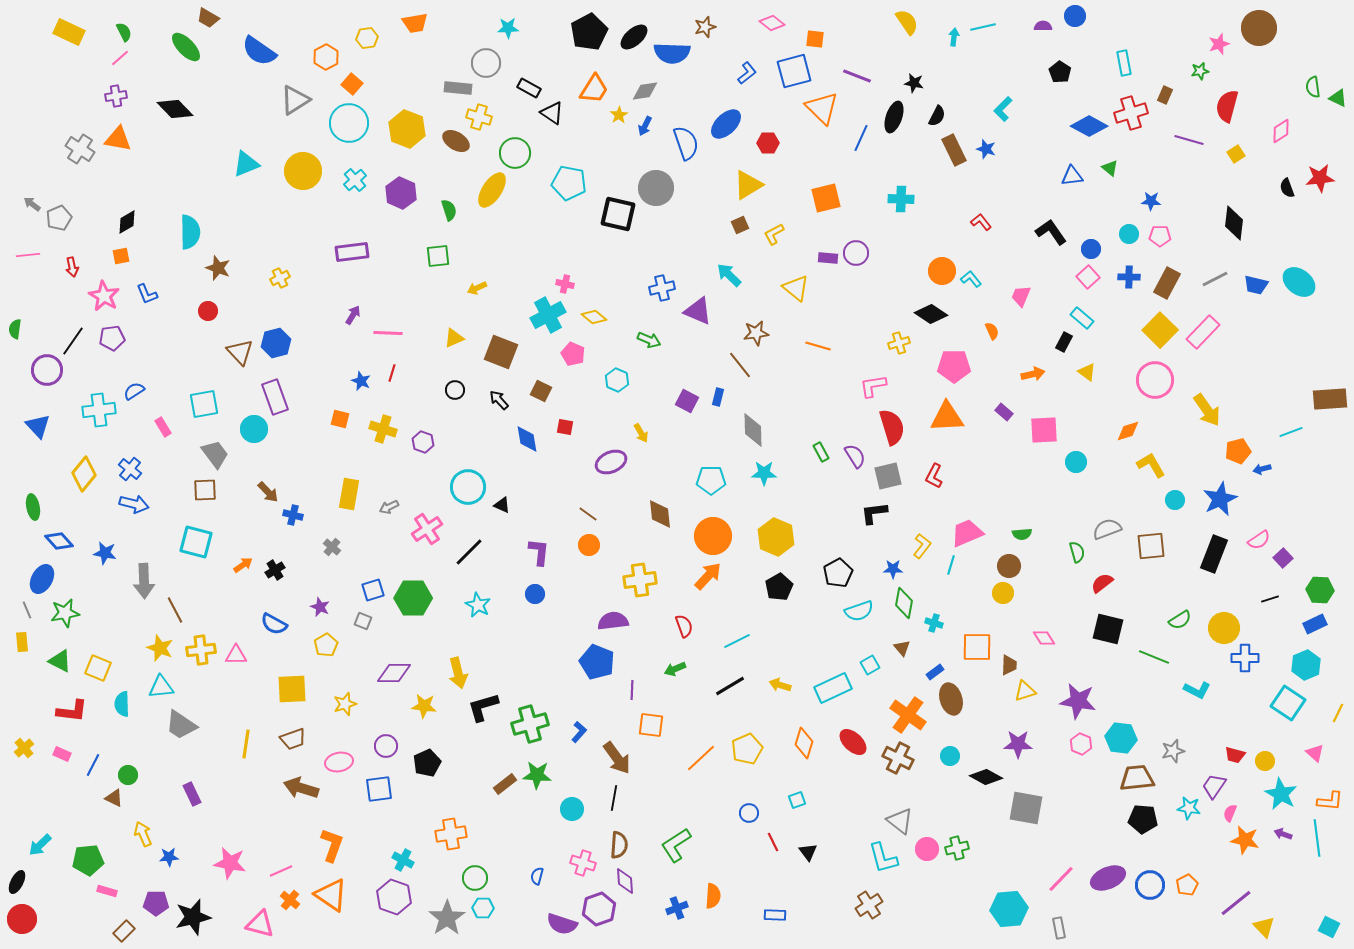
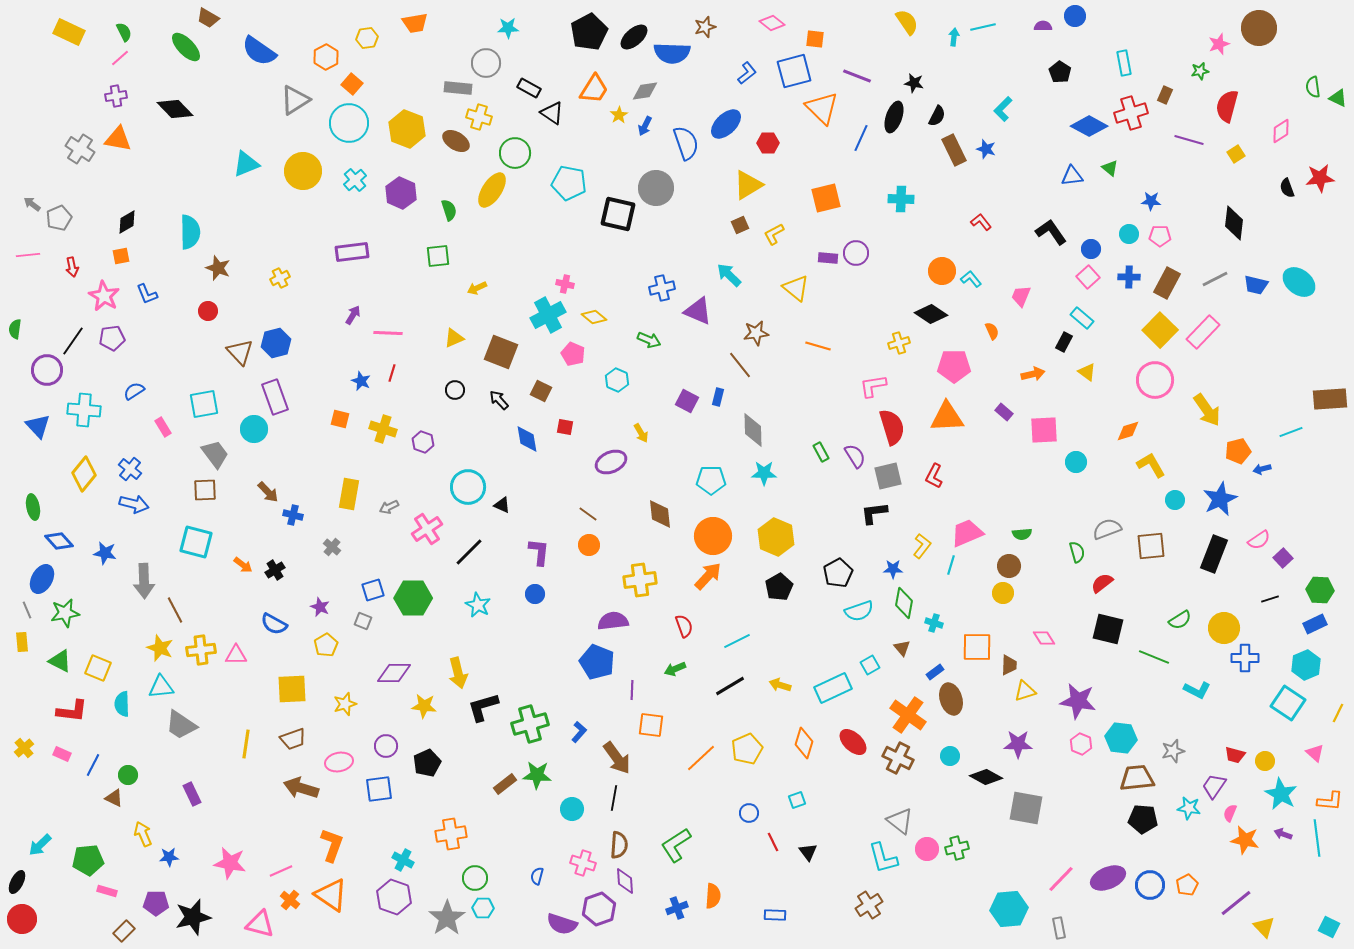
cyan cross at (99, 410): moved 15 px left; rotated 12 degrees clockwise
orange arrow at (243, 565): rotated 72 degrees clockwise
